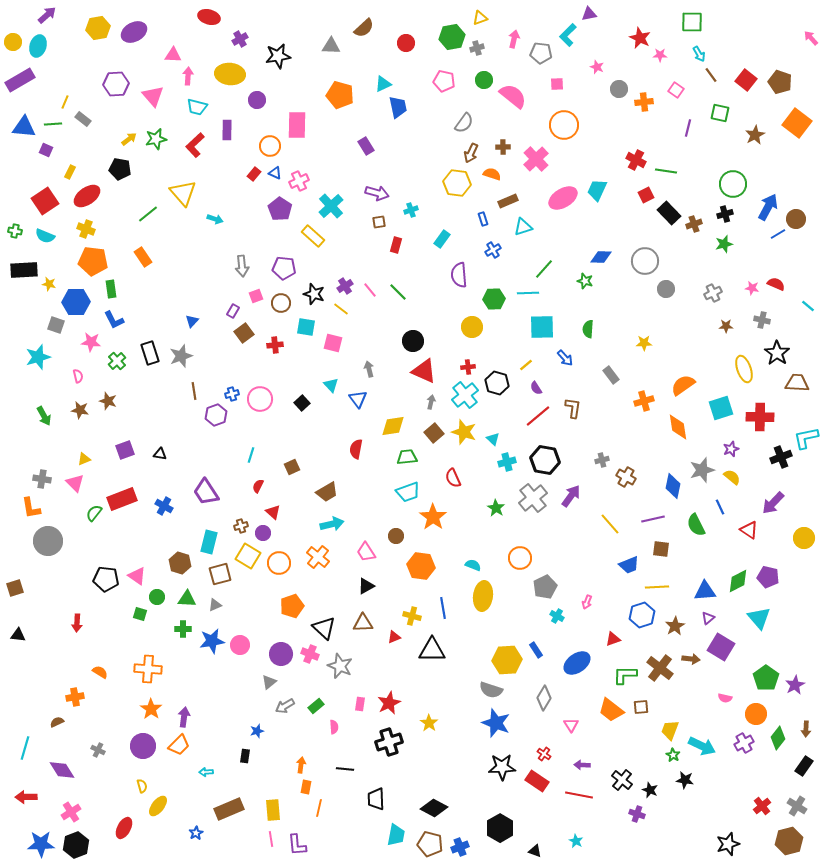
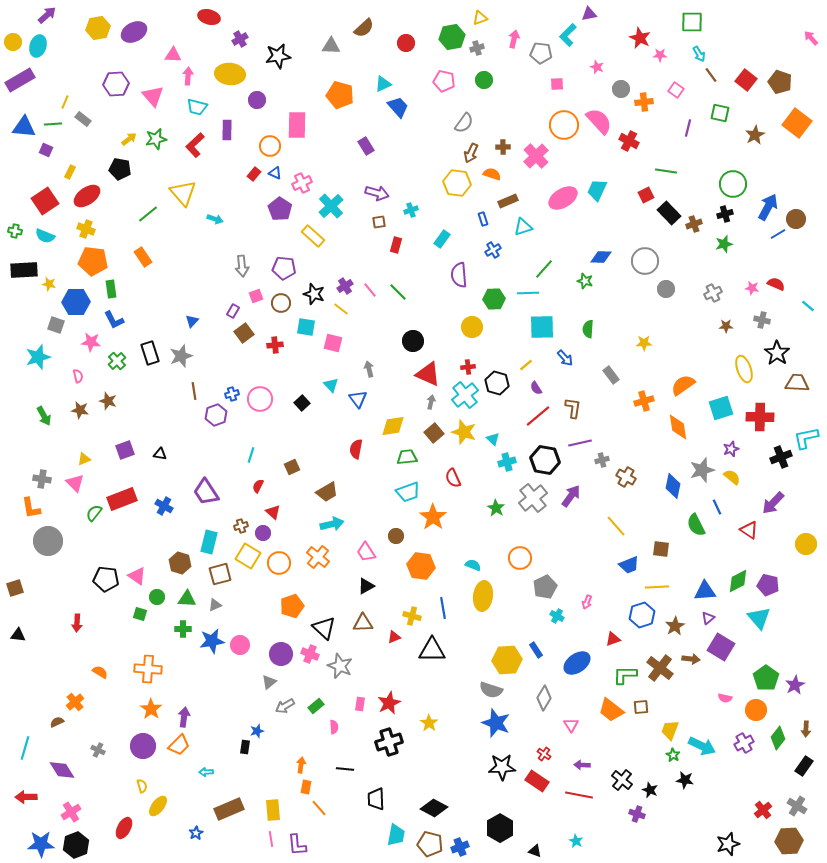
gray circle at (619, 89): moved 2 px right
pink semicircle at (513, 96): moved 86 px right, 25 px down; rotated 8 degrees clockwise
blue trapezoid at (398, 107): rotated 30 degrees counterclockwise
pink cross at (536, 159): moved 3 px up
red cross at (636, 160): moved 7 px left, 19 px up
pink cross at (299, 181): moved 3 px right, 2 px down
red triangle at (424, 371): moved 4 px right, 3 px down
blue line at (720, 507): moved 3 px left
purple line at (653, 519): moved 73 px left, 76 px up
yellow line at (610, 524): moved 6 px right, 2 px down
yellow circle at (804, 538): moved 2 px right, 6 px down
purple pentagon at (768, 577): moved 8 px down
orange cross at (75, 697): moved 5 px down; rotated 30 degrees counterclockwise
orange circle at (756, 714): moved 4 px up
black rectangle at (245, 756): moved 9 px up
red cross at (762, 806): moved 1 px right, 4 px down
orange line at (319, 808): rotated 54 degrees counterclockwise
brown hexagon at (789, 841): rotated 12 degrees clockwise
